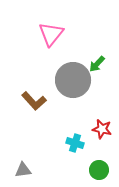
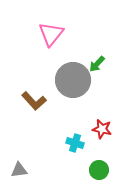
gray triangle: moved 4 px left
